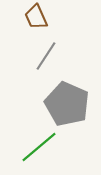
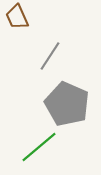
brown trapezoid: moved 19 px left
gray line: moved 4 px right
